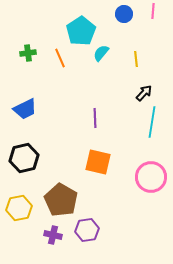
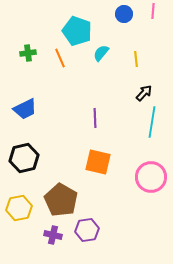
cyan pentagon: moved 4 px left; rotated 20 degrees counterclockwise
